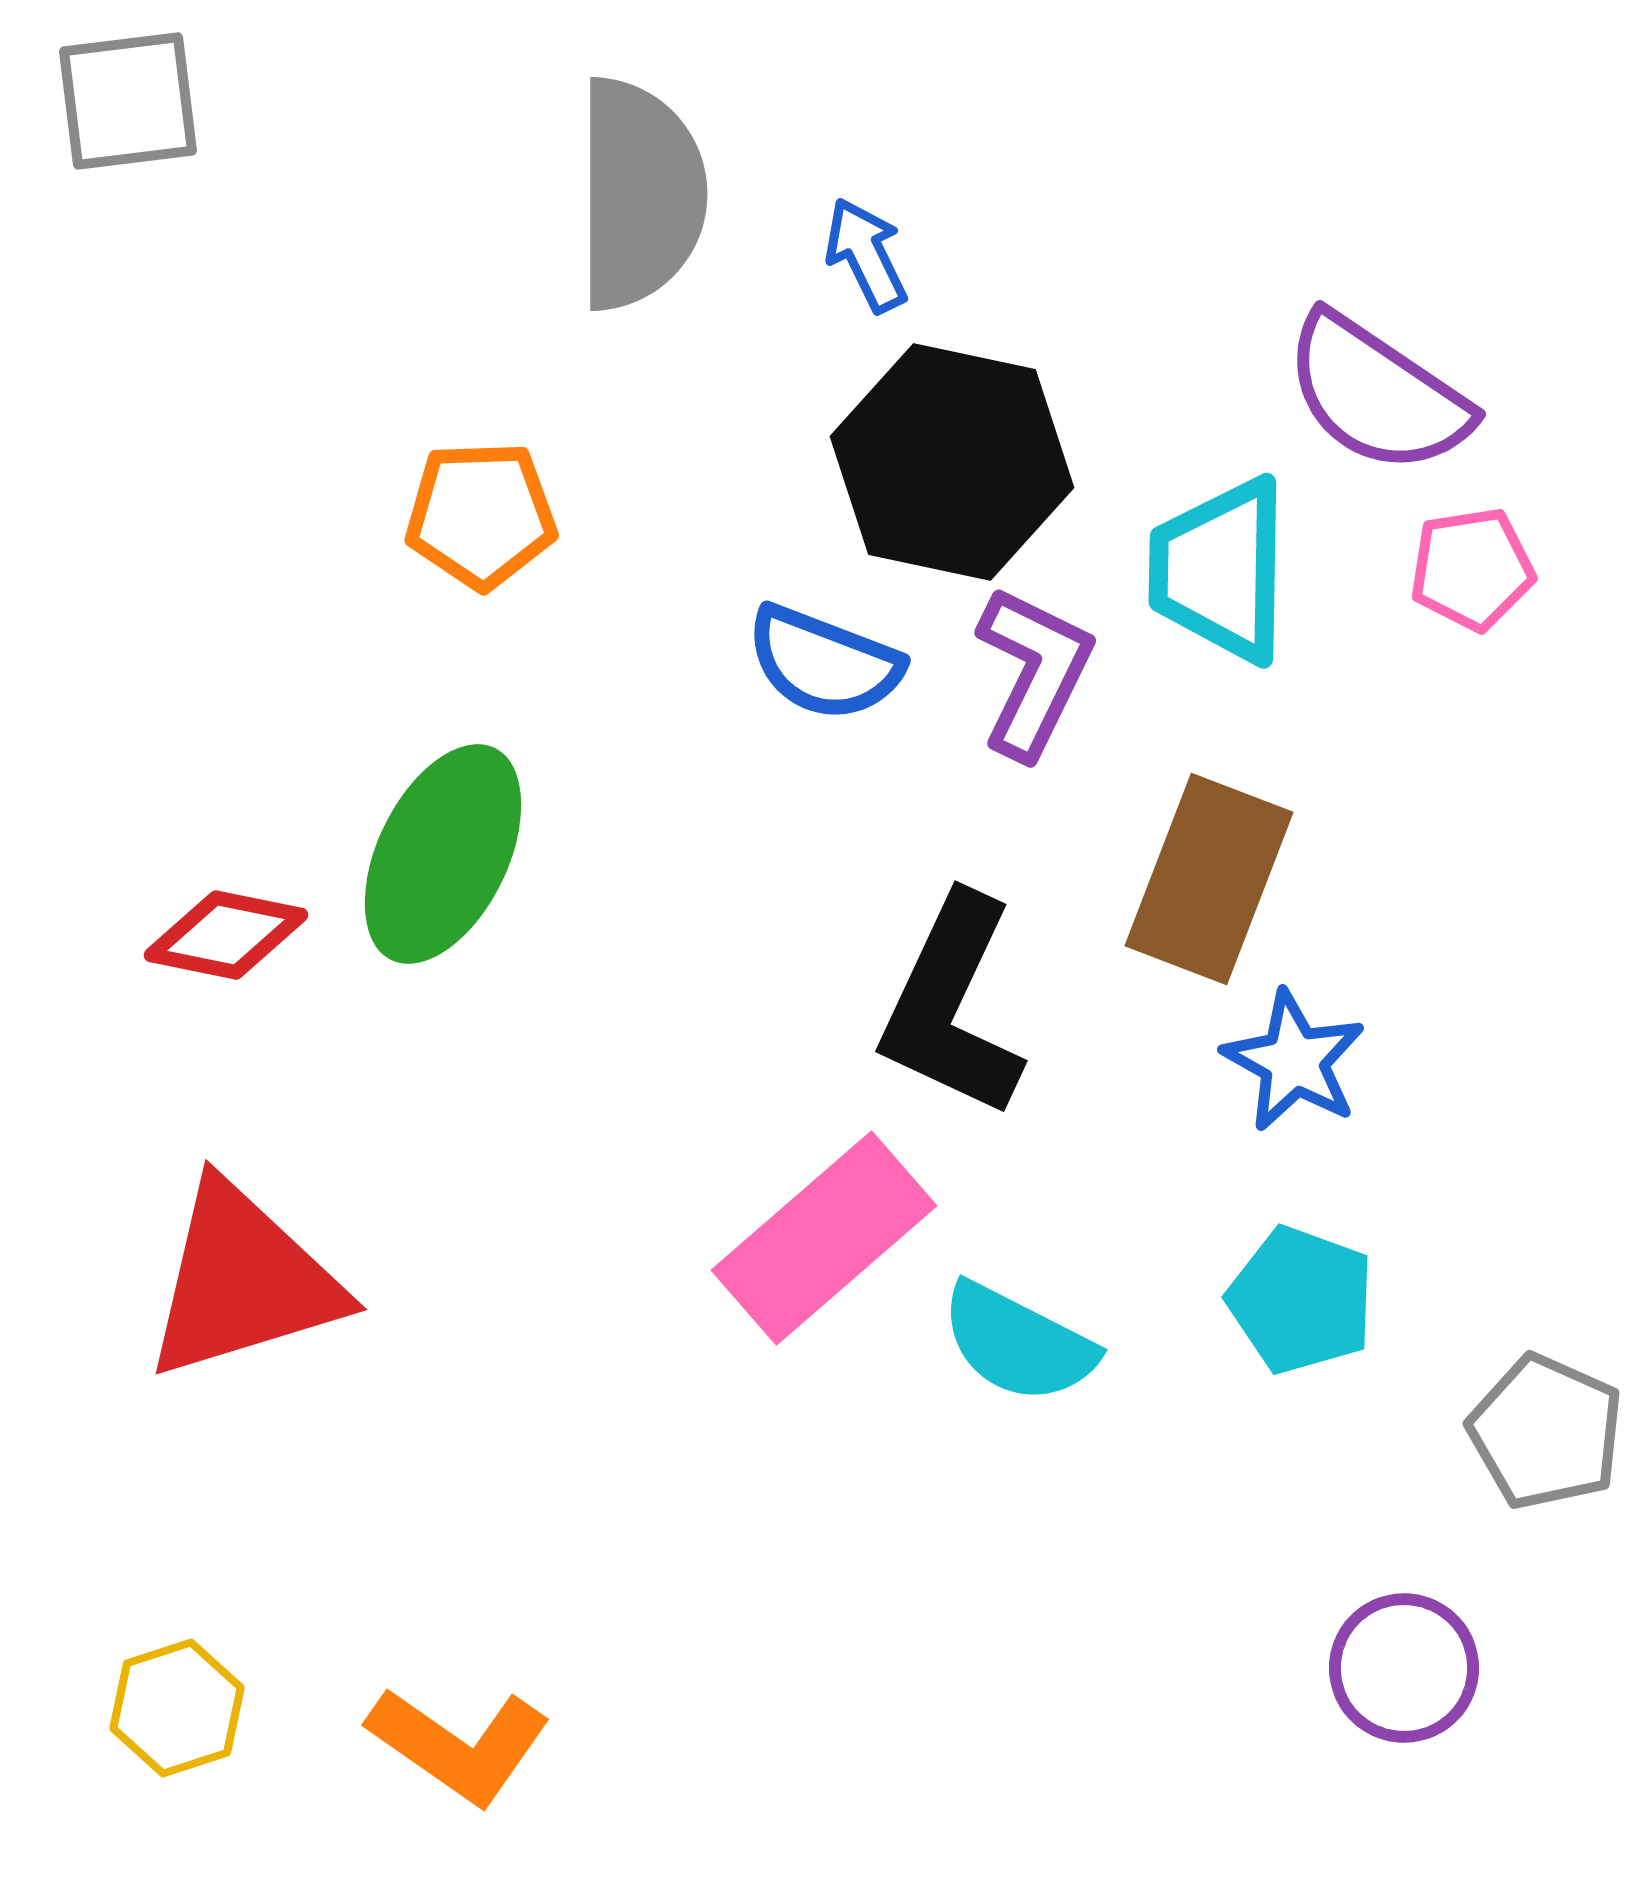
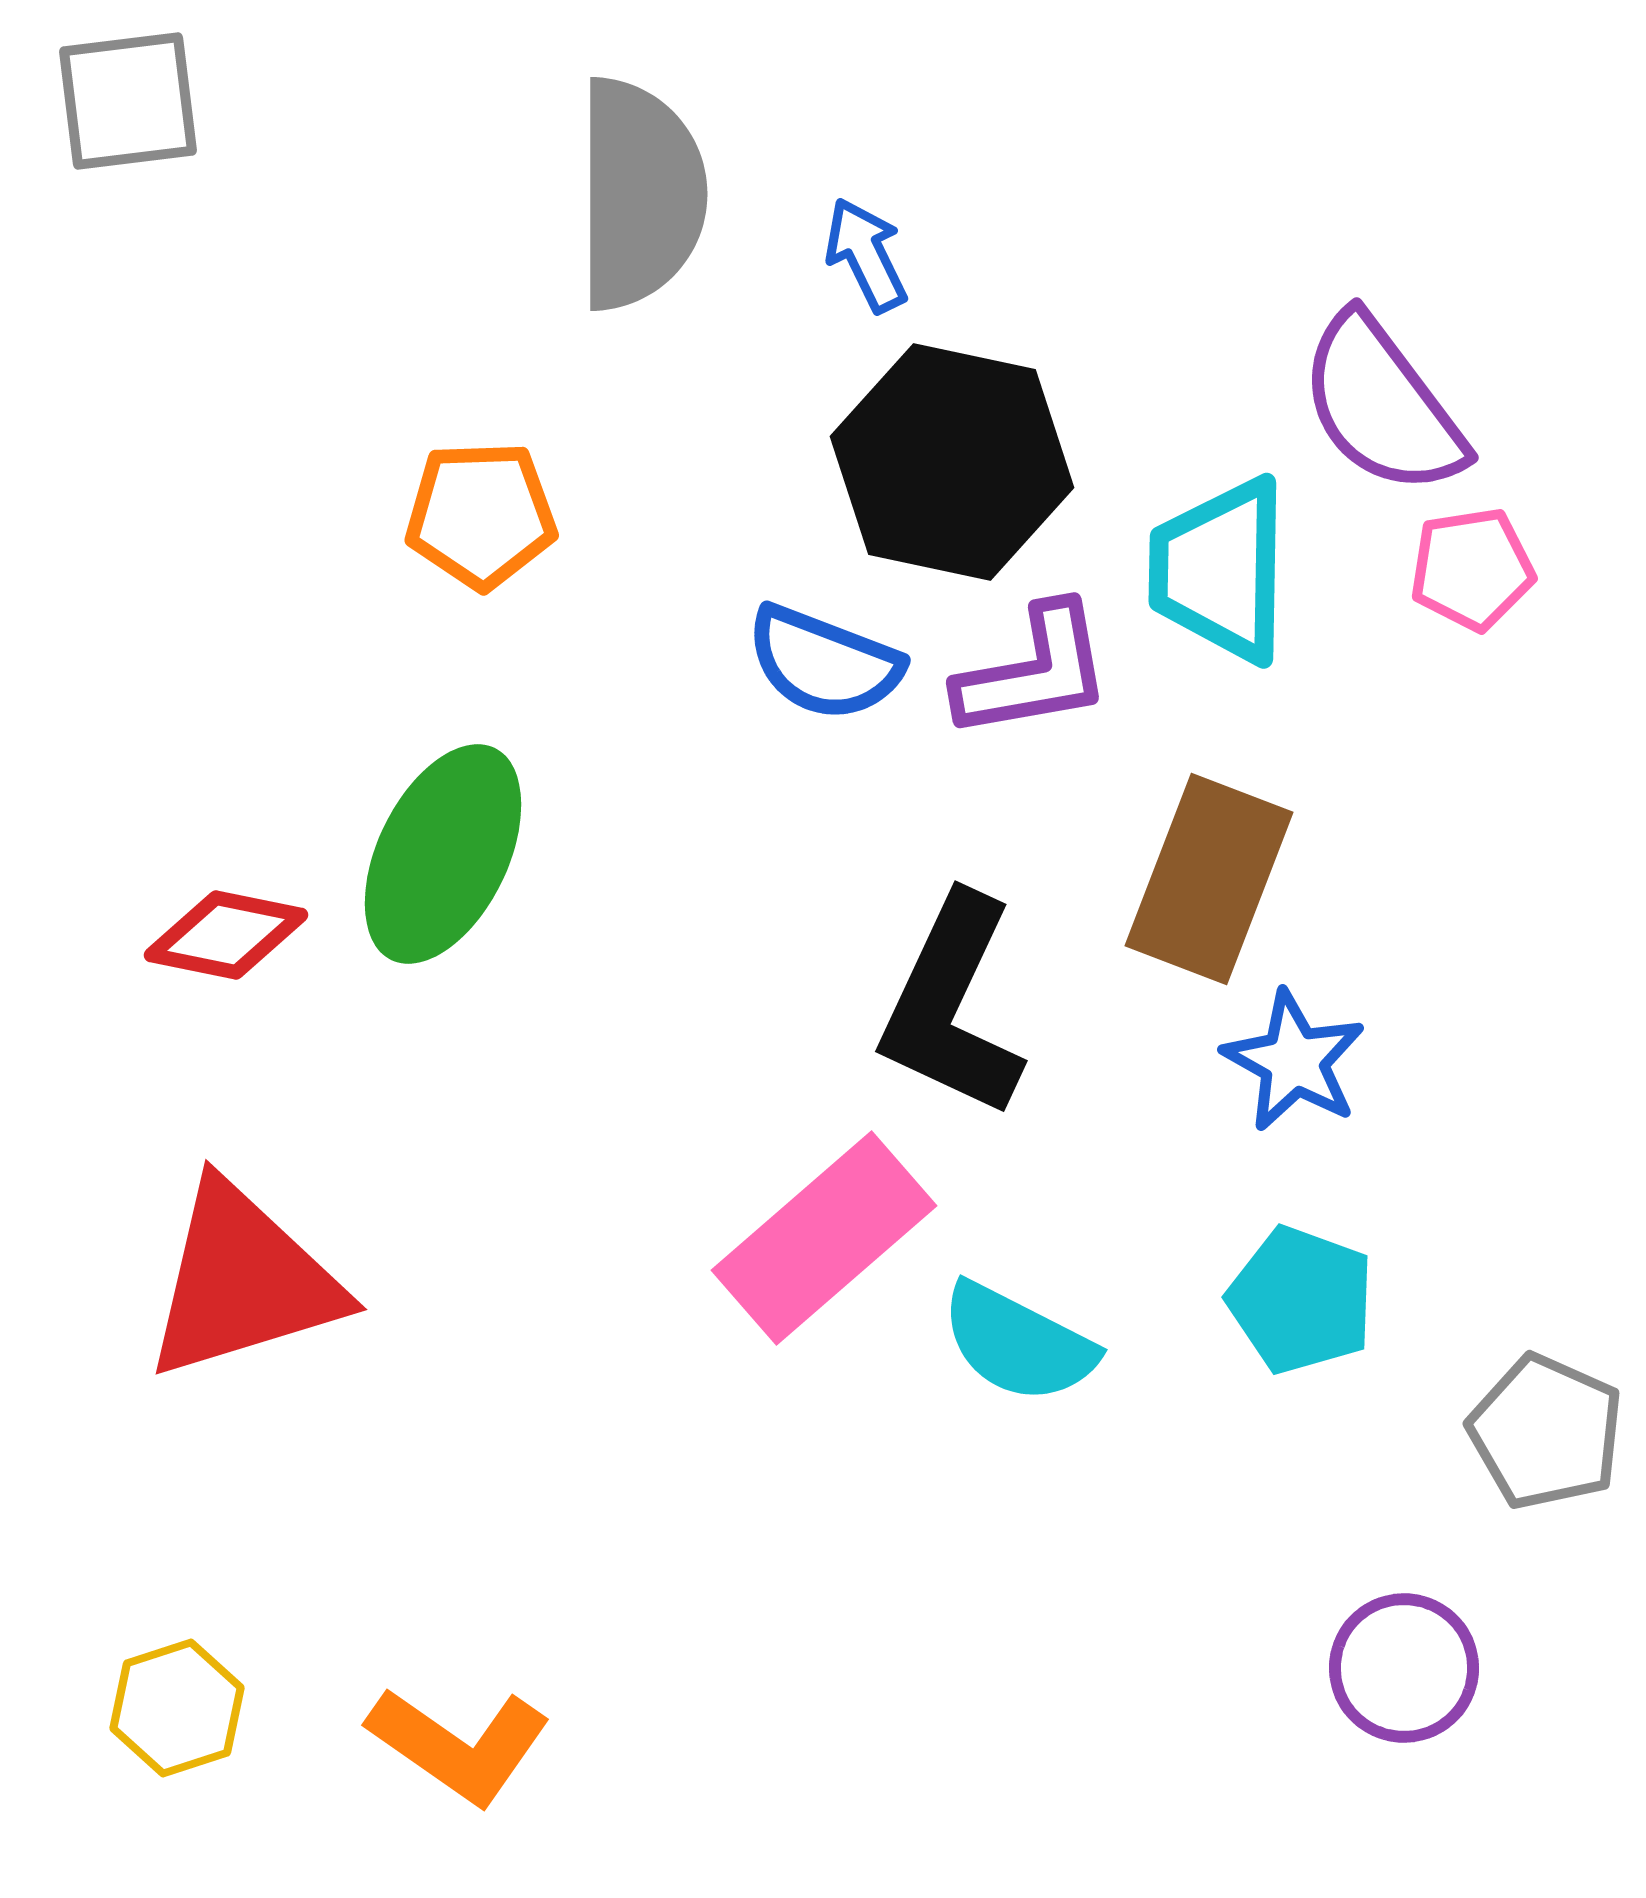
purple semicircle: moved 5 px right, 11 px down; rotated 19 degrees clockwise
purple L-shape: rotated 54 degrees clockwise
